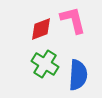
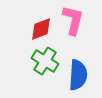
pink L-shape: rotated 28 degrees clockwise
green cross: moved 3 px up
